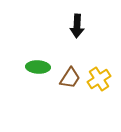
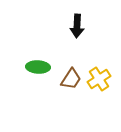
brown trapezoid: moved 1 px right, 1 px down
